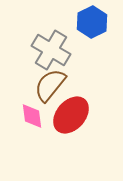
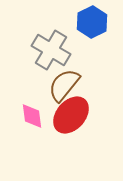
brown semicircle: moved 14 px right
